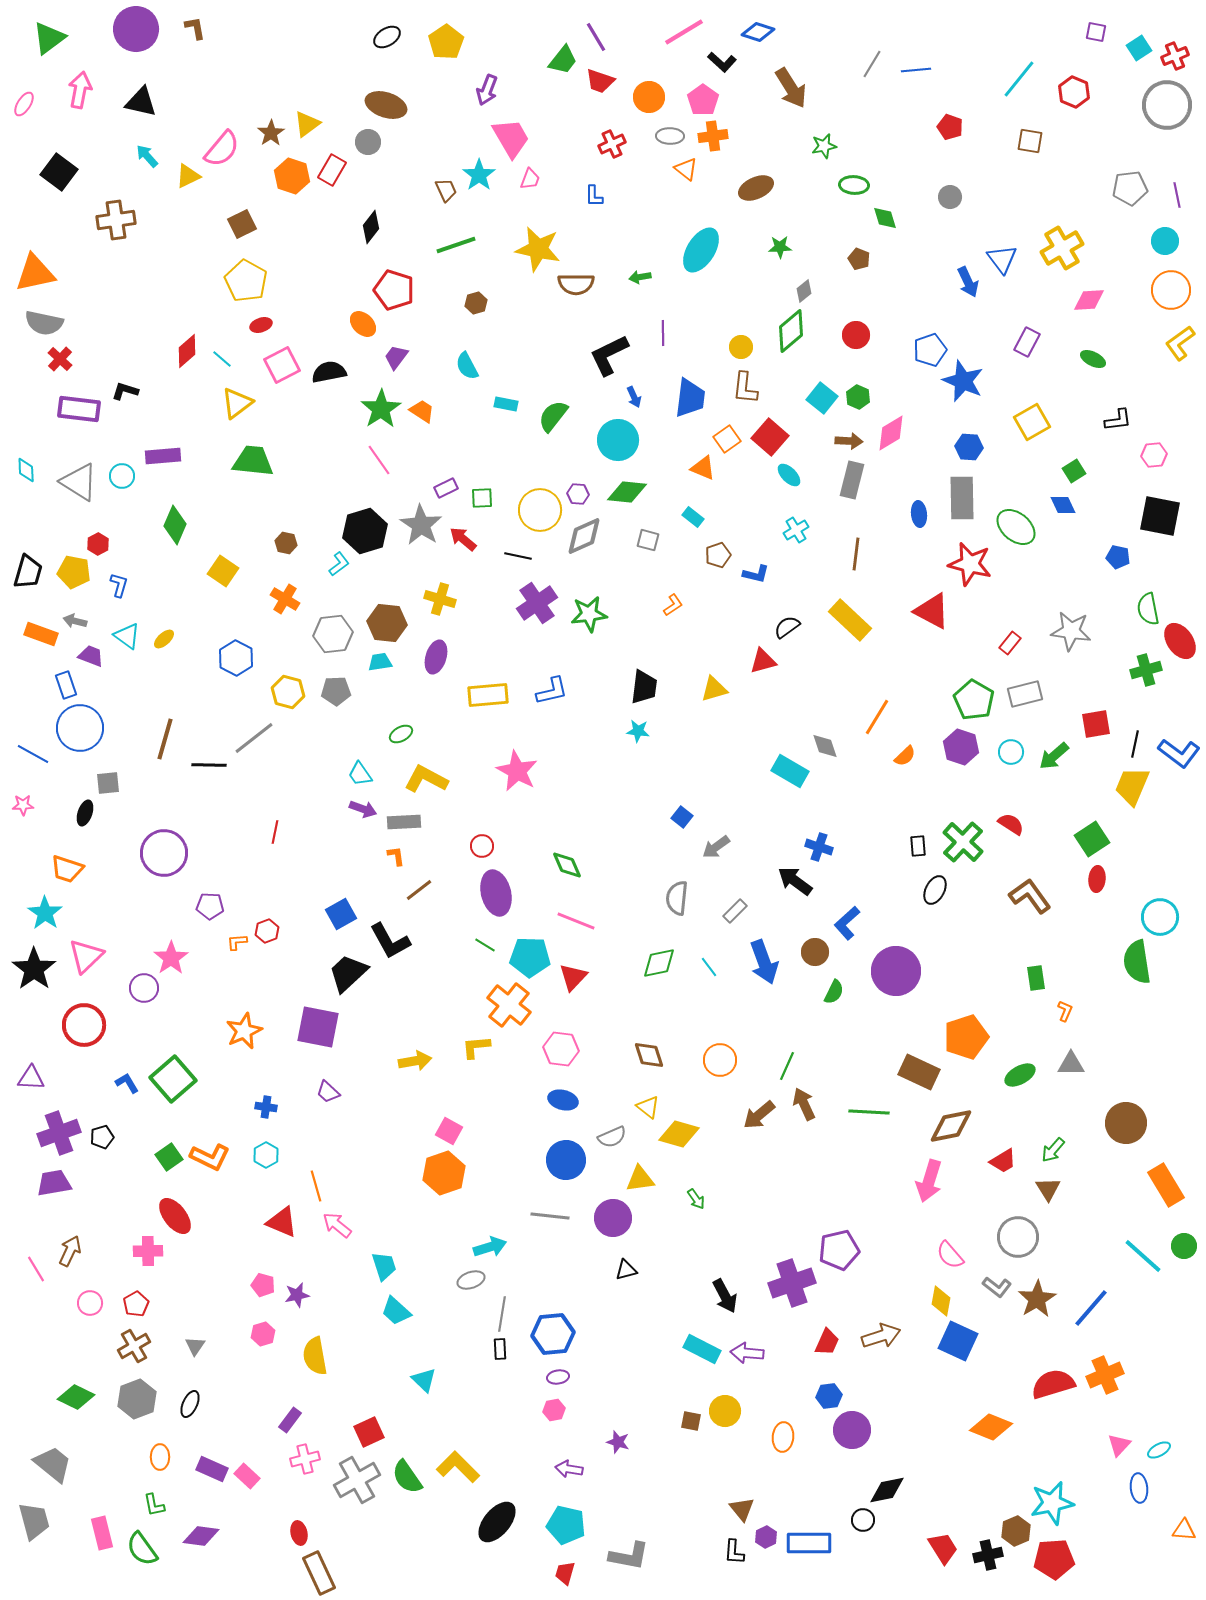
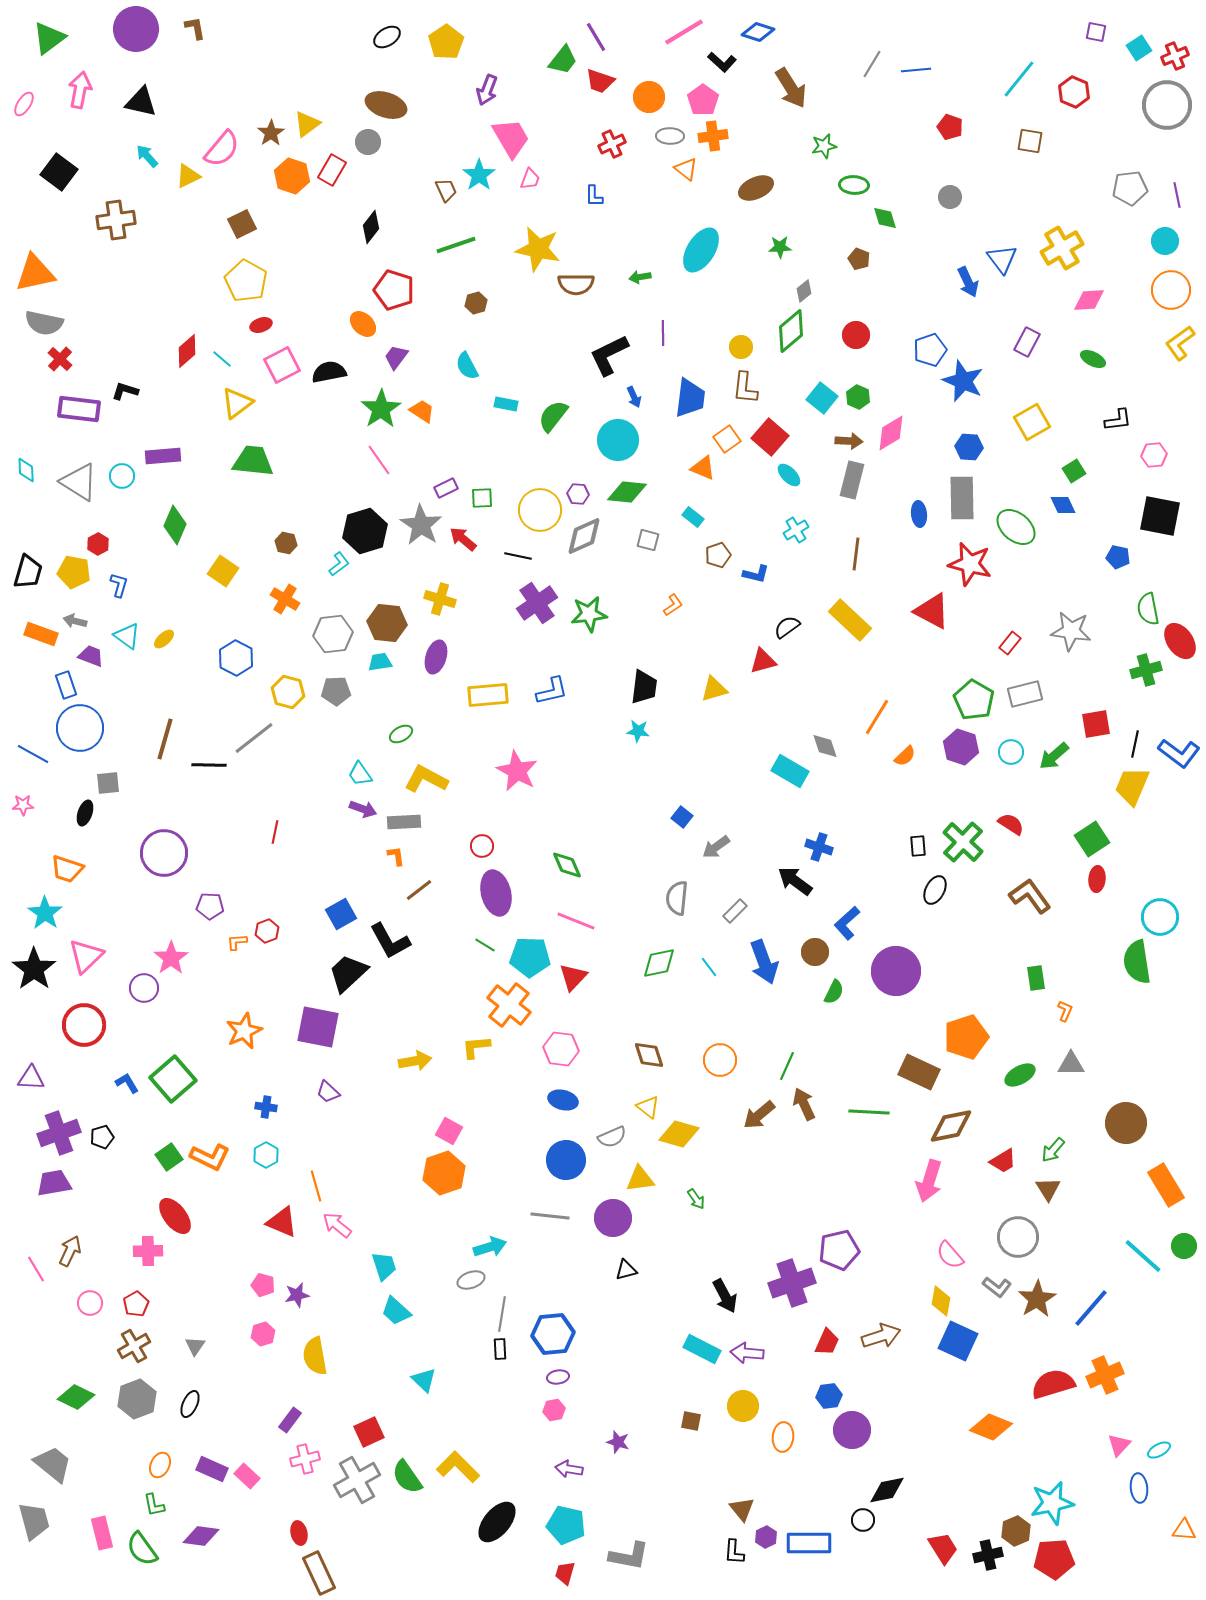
yellow circle at (725, 1411): moved 18 px right, 5 px up
orange ellipse at (160, 1457): moved 8 px down; rotated 25 degrees clockwise
